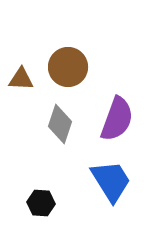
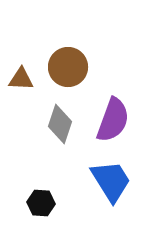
purple semicircle: moved 4 px left, 1 px down
